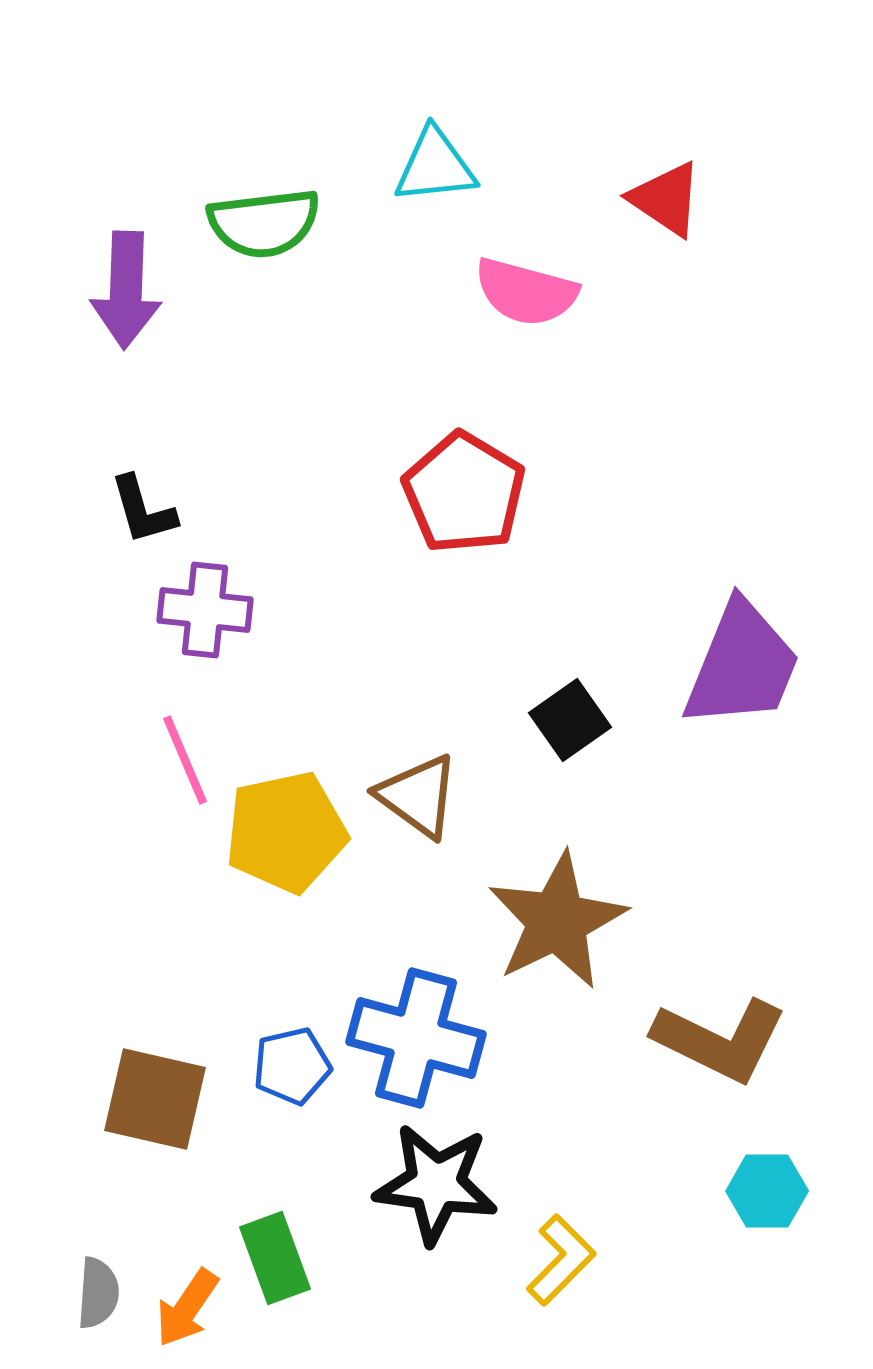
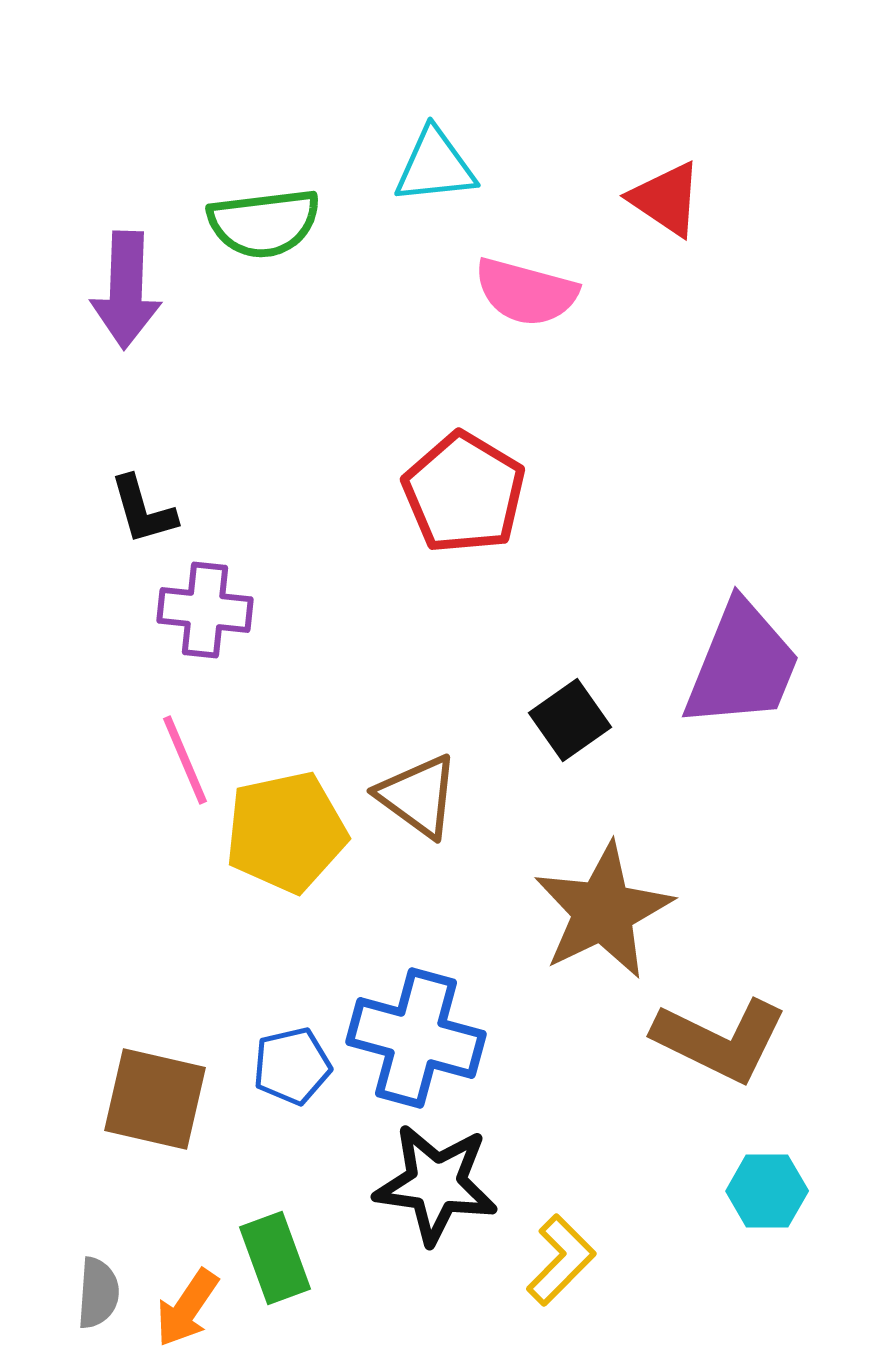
brown star: moved 46 px right, 10 px up
